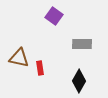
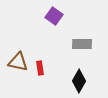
brown triangle: moved 1 px left, 4 px down
